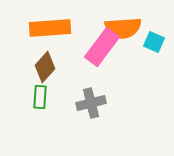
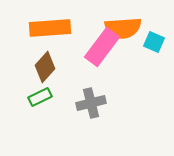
green rectangle: rotated 60 degrees clockwise
